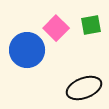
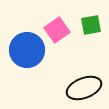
pink square: moved 1 px right, 2 px down; rotated 10 degrees clockwise
